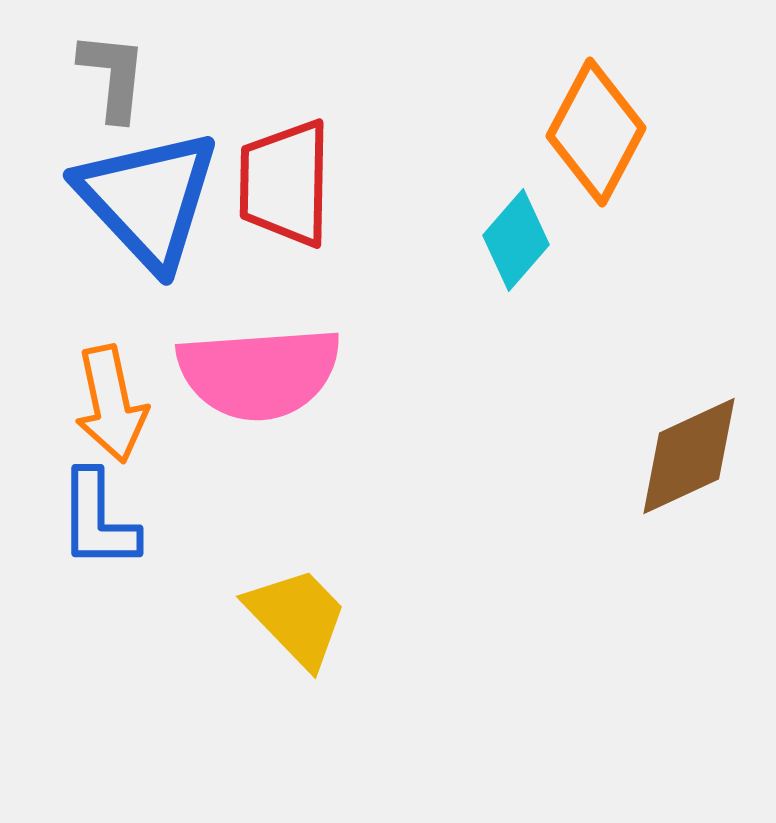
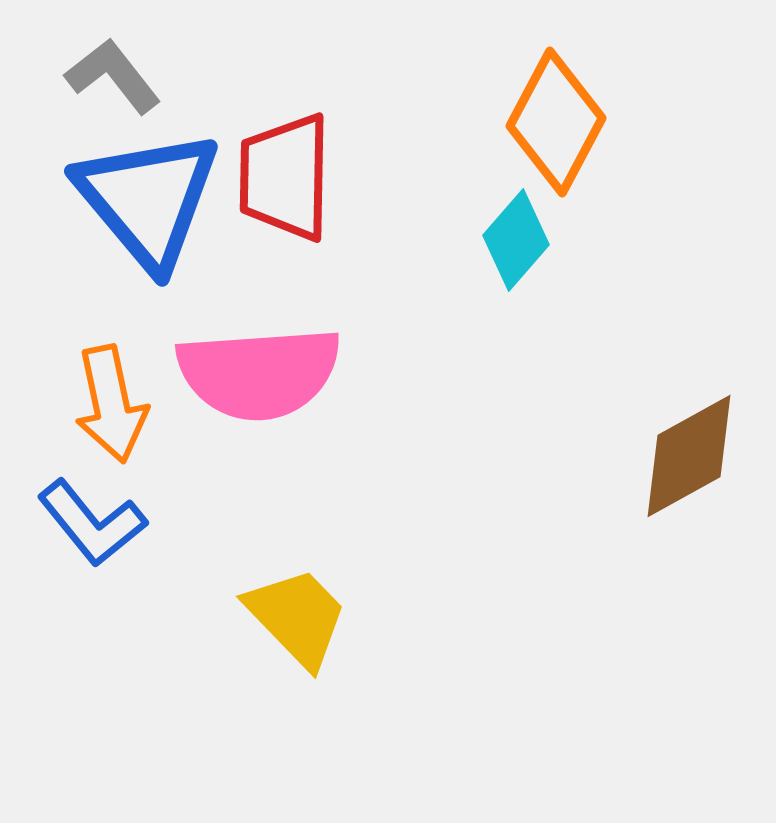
gray L-shape: rotated 44 degrees counterclockwise
orange diamond: moved 40 px left, 10 px up
red trapezoid: moved 6 px up
blue triangle: rotated 3 degrees clockwise
brown diamond: rotated 4 degrees counterclockwise
blue L-shape: moved 6 px left, 3 px down; rotated 39 degrees counterclockwise
